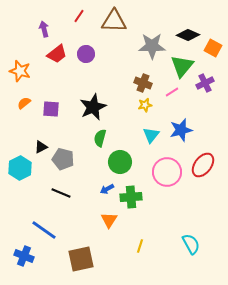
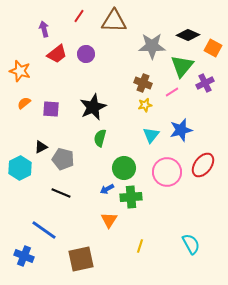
green circle: moved 4 px right, 6 px down
